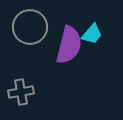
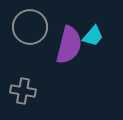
cyan trapezoid: moved 1 px right, 2 px down
gray cross: moved 2 px right, 1 px up; rotated 20 degrees clockwise
